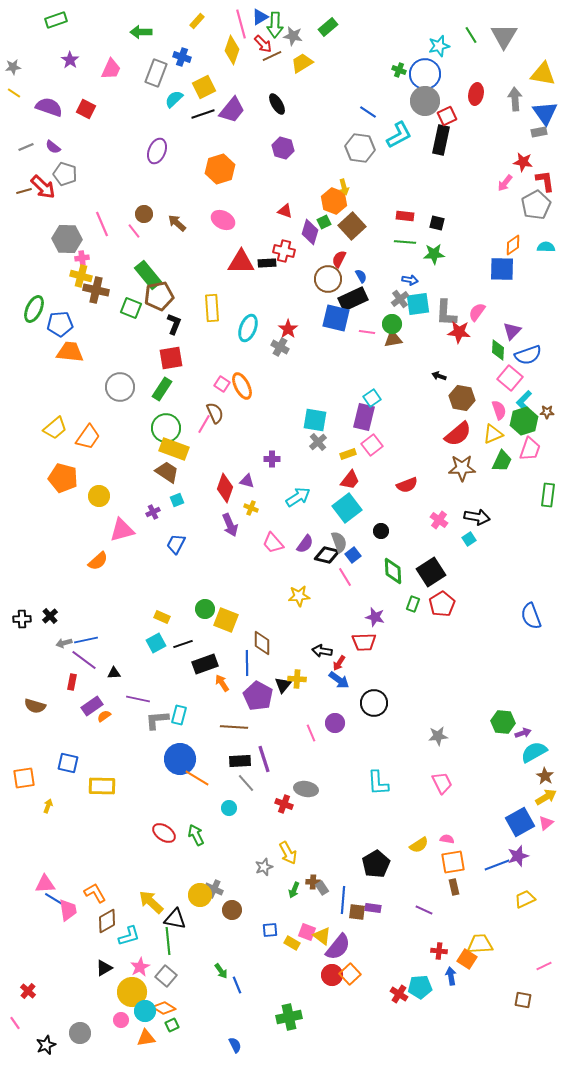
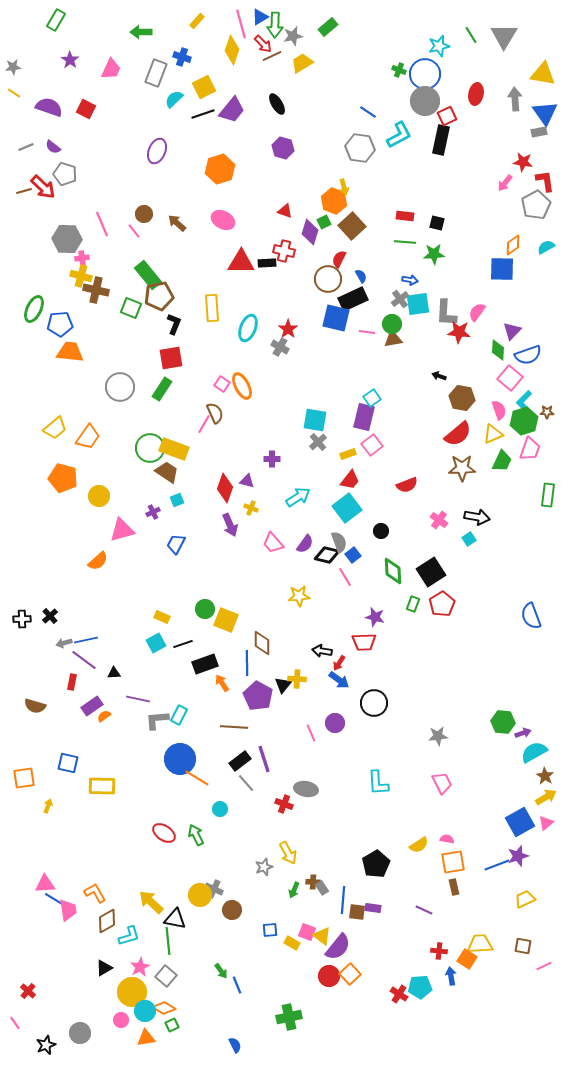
green rectangle at (56, 20): rotated 40 degrees counterclockwise
gray star at (293, 36): rotated 24 degrees counterclockwise
cyan semicircle at (546, 247): rotated 30 degrees counterclockwise
green circle at (166, 428): moved 16 px left, 20 px down
cyan rectangle at (179, 715): rotated 12 degrees clockwise
black rectangle at (240, 761): rotated 35 degrees counterclockwise
cyan circle at (229, 808): moved 9 px left, 1 px down
red circle at (332, 975): moved 3 px left, 1 px down
brown square at (523, 1000): moved 54 px up
